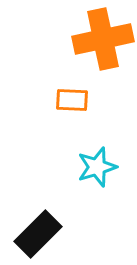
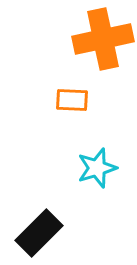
cyan star: moved 1 px down
black rectangle: moved 1 px right, 1 px up
